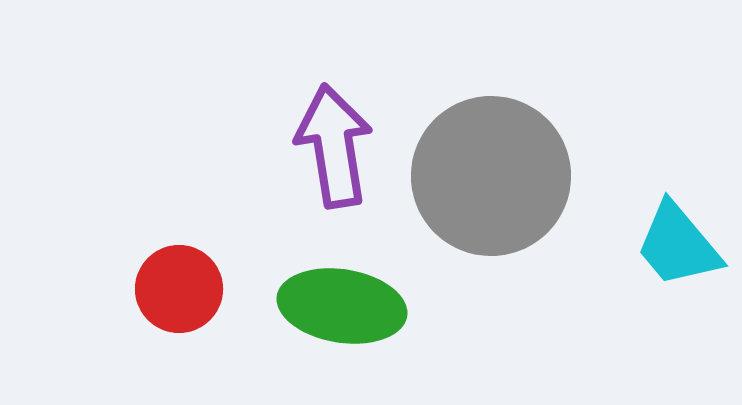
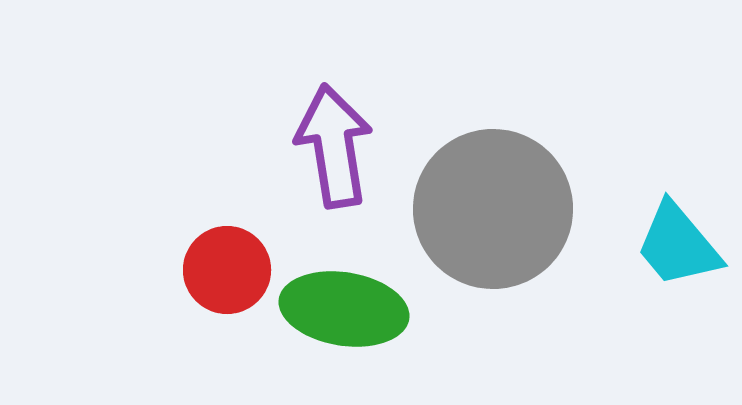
gray circle: moved 2 px right, 33 px down
red circle: moved 48 px right, 19 px up
green ellipse: moved 2 px right, 3 px down
